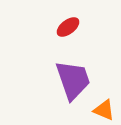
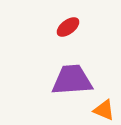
purple trapezoid: moved 1 px left; rotated 75 degrees counterclockwise
